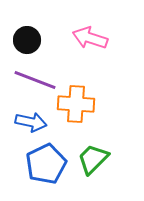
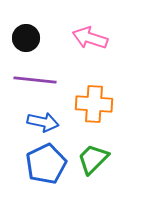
black circle: moved 1 px left, 2 px up
purple line: rotated 15 degrees counterclockwise
orange cross: moved 18 px right
blue arrow: moved 12 px right
